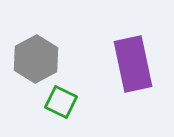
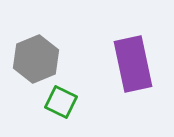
gray hexagon: rotated 6 degrees clockwise
